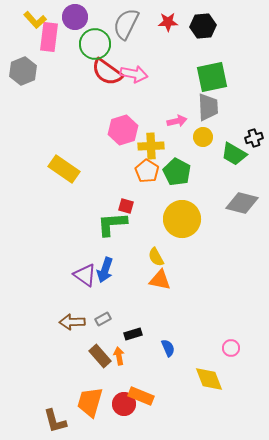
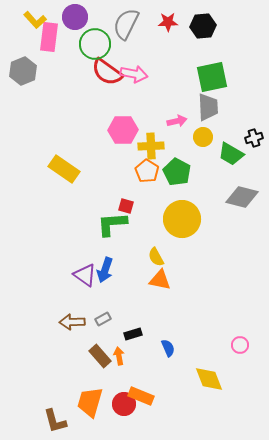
pink hexagon at (123, 130): rotated 16 degrees clockwise
green trapezoid at (234, 154): moved 3 px left
gray diamond at (242, 203): moved 6 px up
pink circle at (231, 348): moved 9 px right, 3 px up
